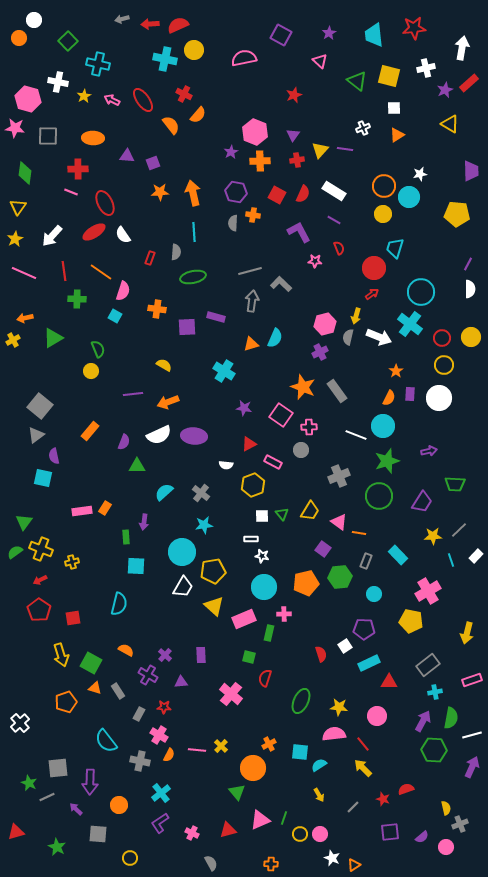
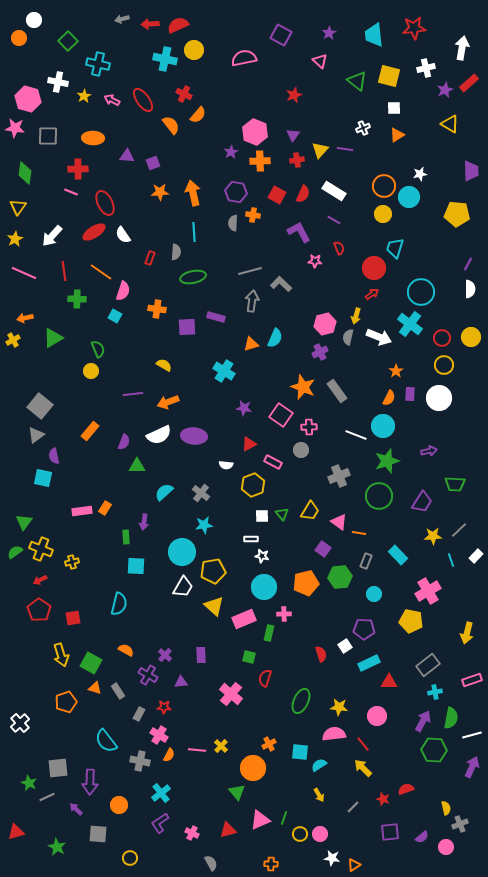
white star at (332, 858): rotated 14 degrees counterclockwise
